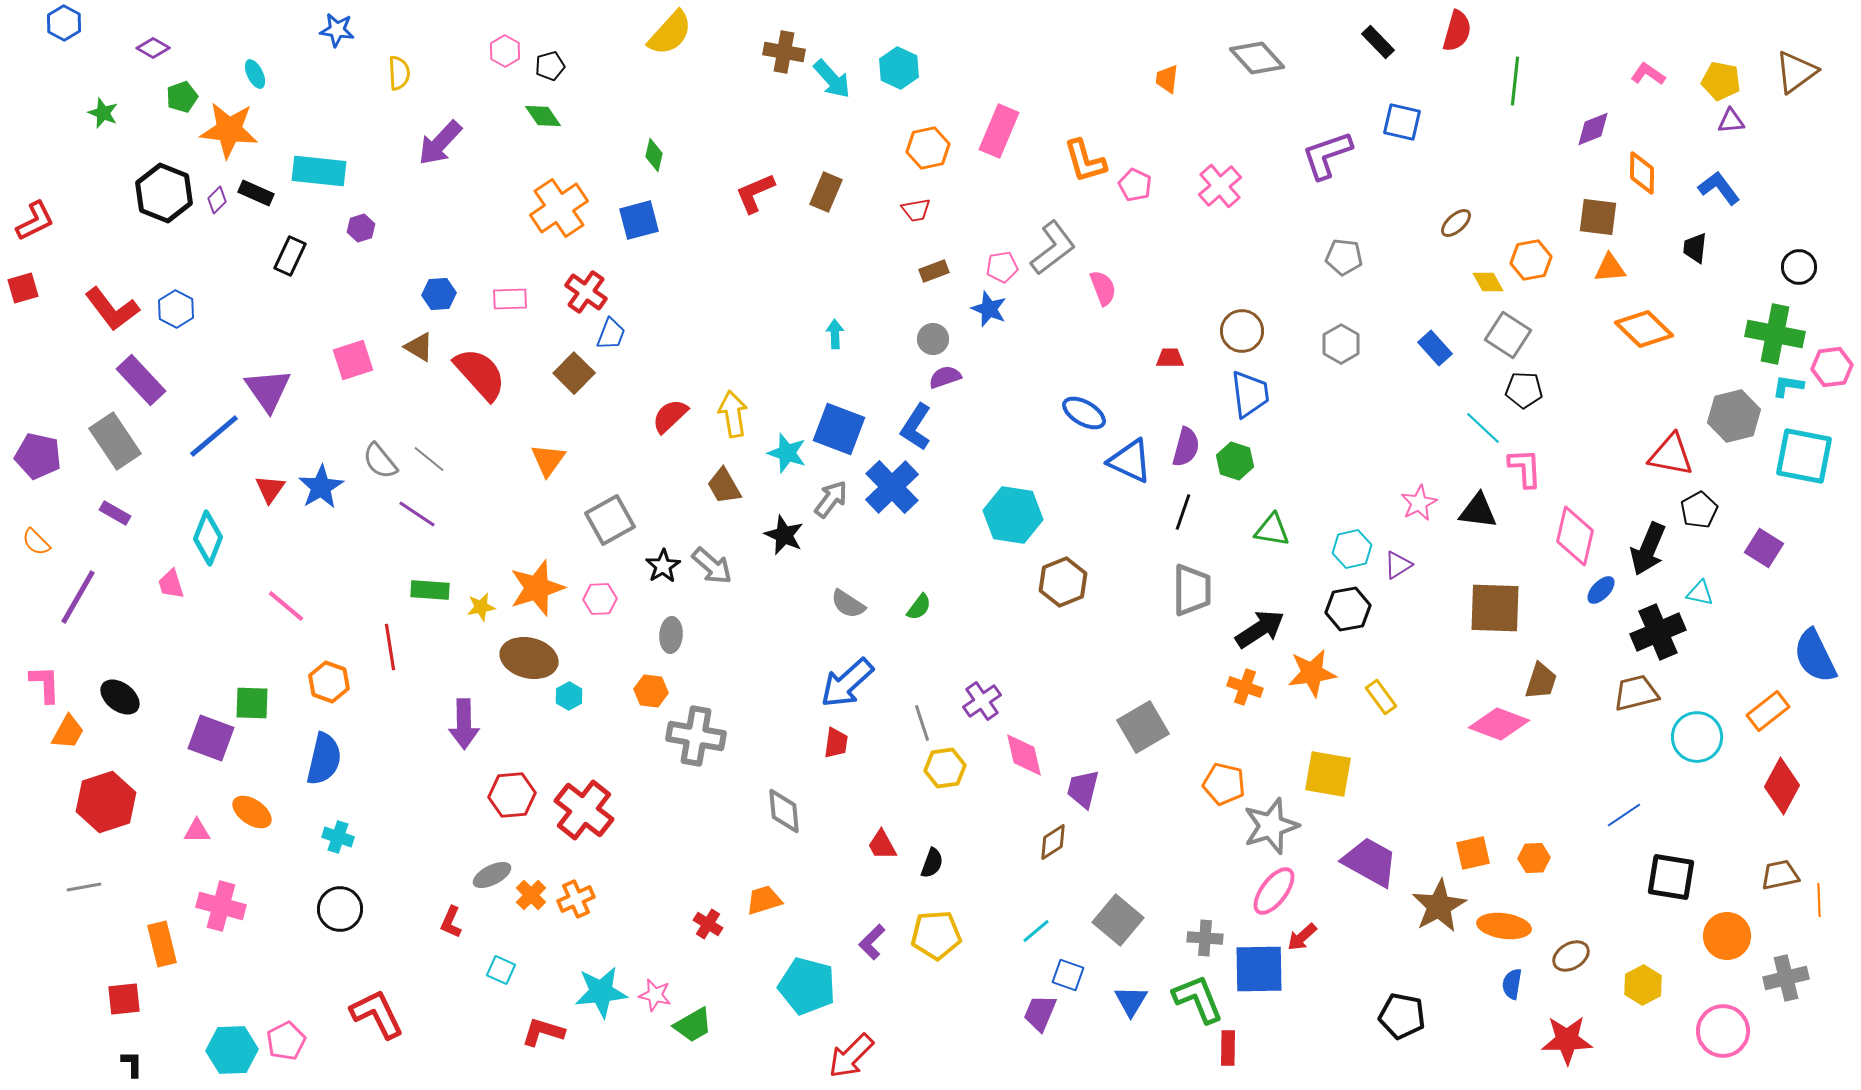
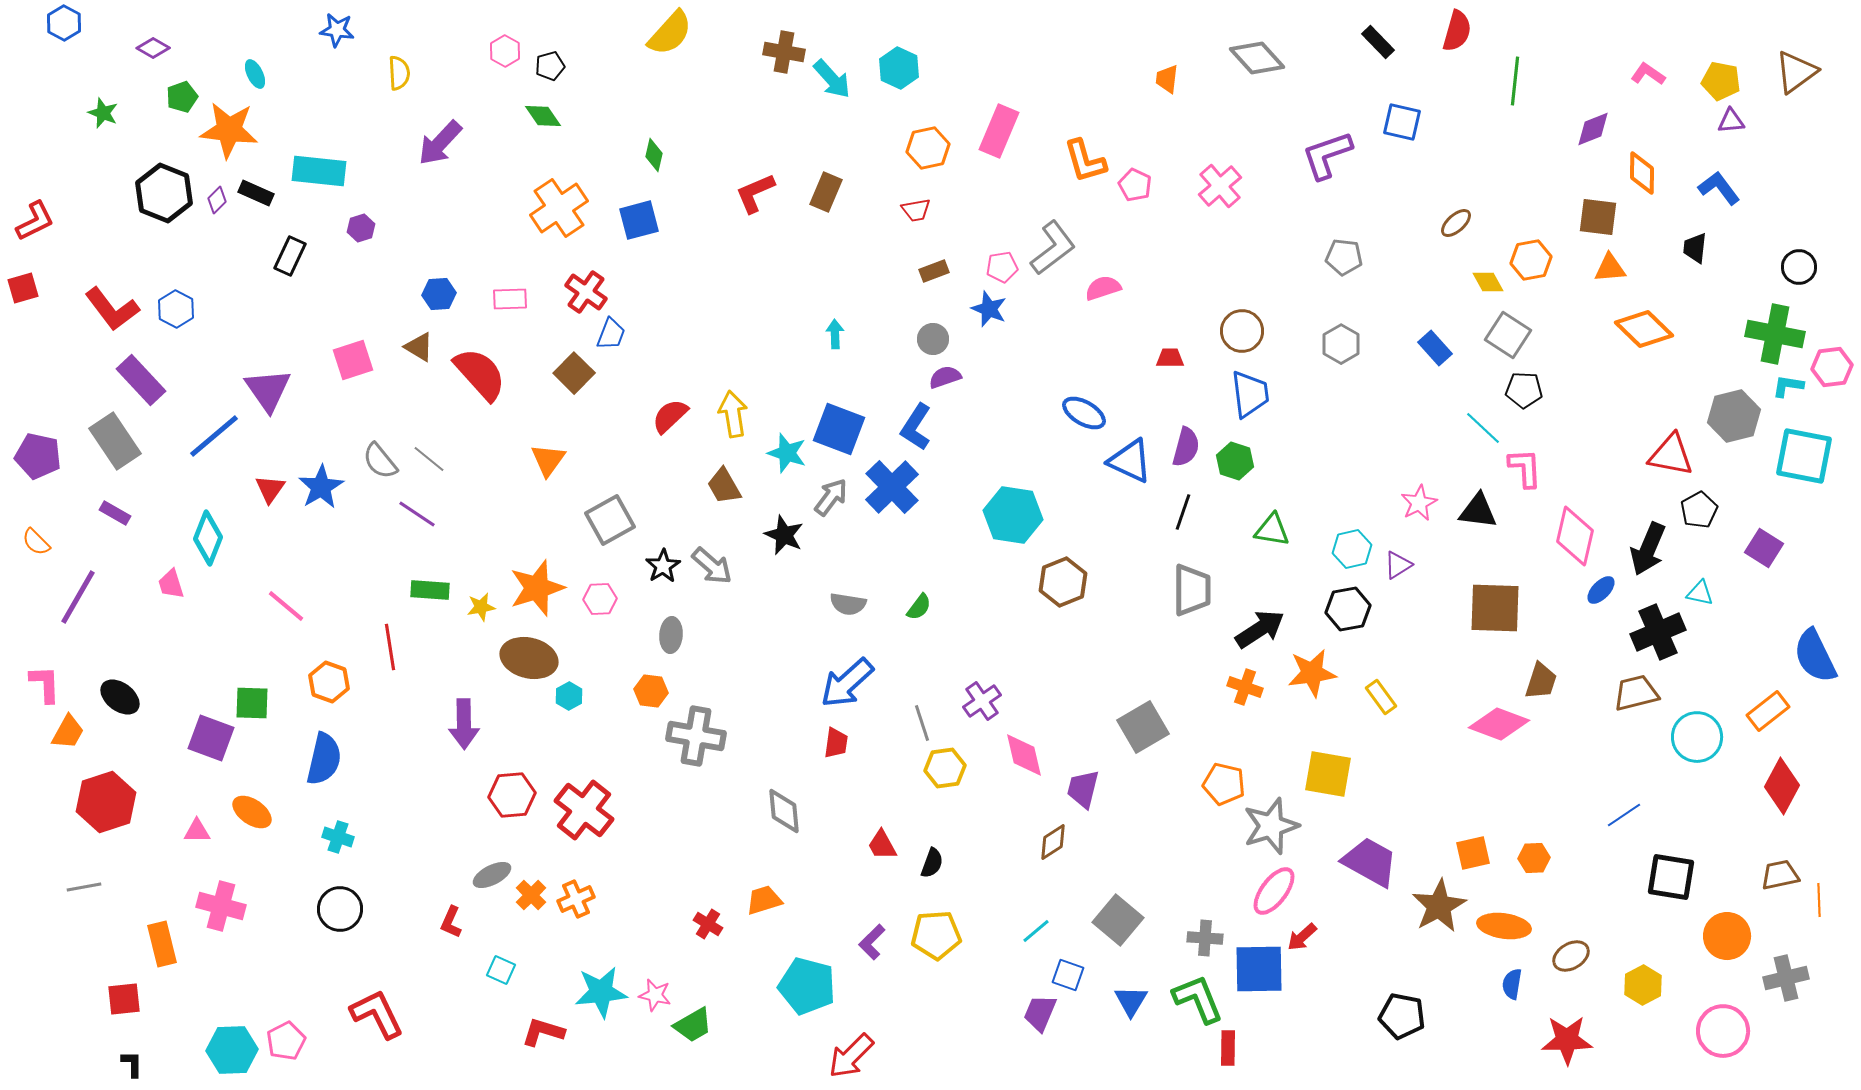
pink semicircle at (1103, 288): rotated 87 degrees counterclockwise
gray arrow at (831, 499): moved 2 px up
gray semicircle at (848, 604): rotated 24 degrees counterclockwise
